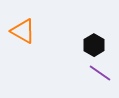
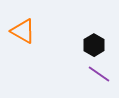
purple line: moved 1 px left, 1 px down
